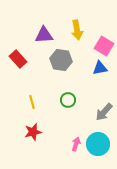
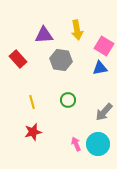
pink arrow: rotated 40 degrees counterclockwise
